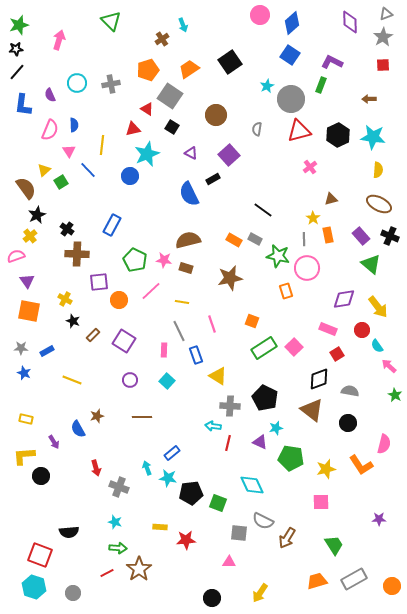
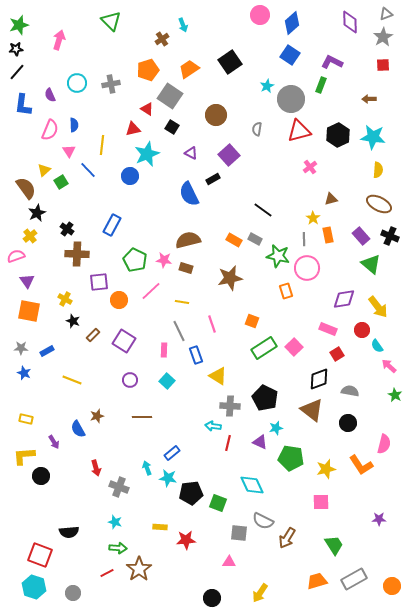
black star at (37, 215): moved 2 px up
